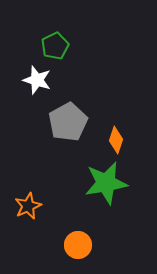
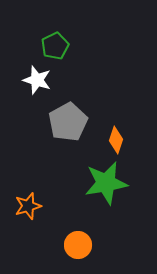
orange star: rotated 8 degrees clockwise
